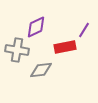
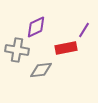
red rectangle: moved 1 px right, 1 px down
